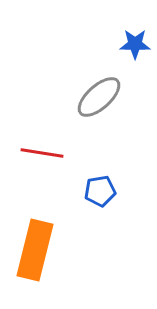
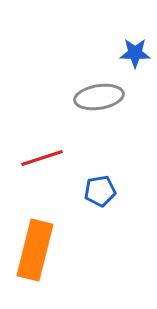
blue star: moved 9 px down
gray ellipse: rotated 33 degrees clockwise
red line: moved 5 px down; rotated 27 degrees counterclockwise
